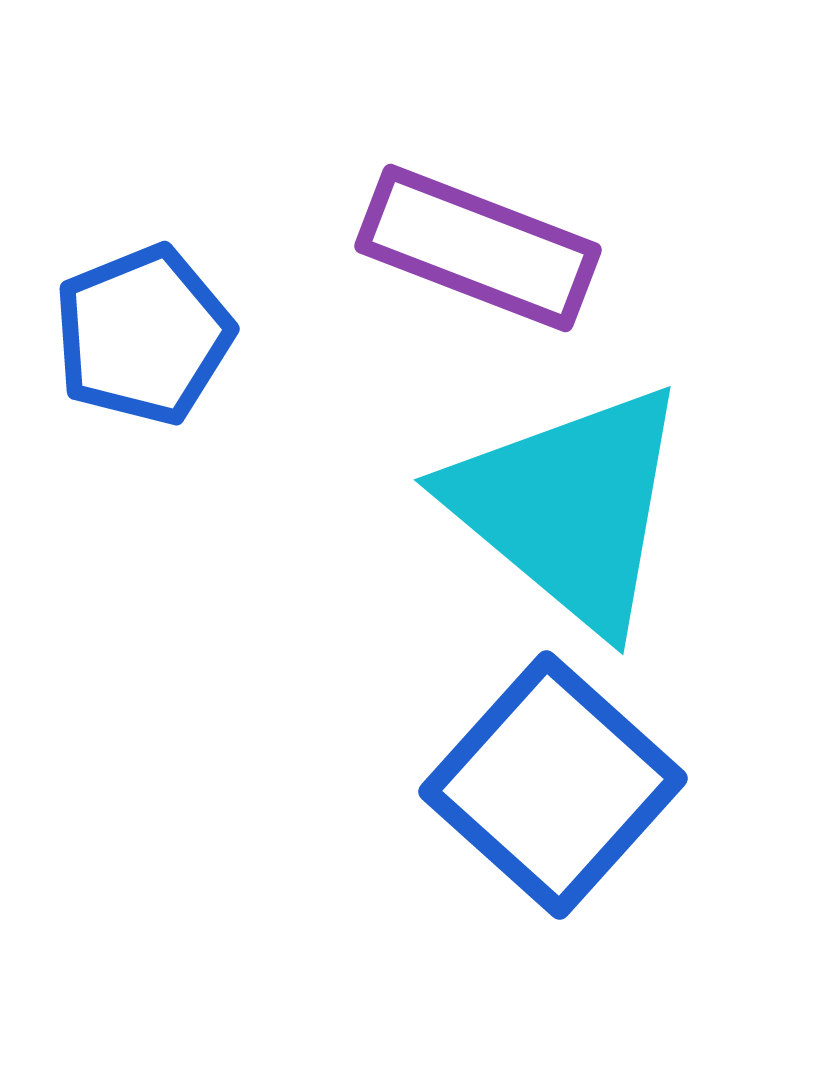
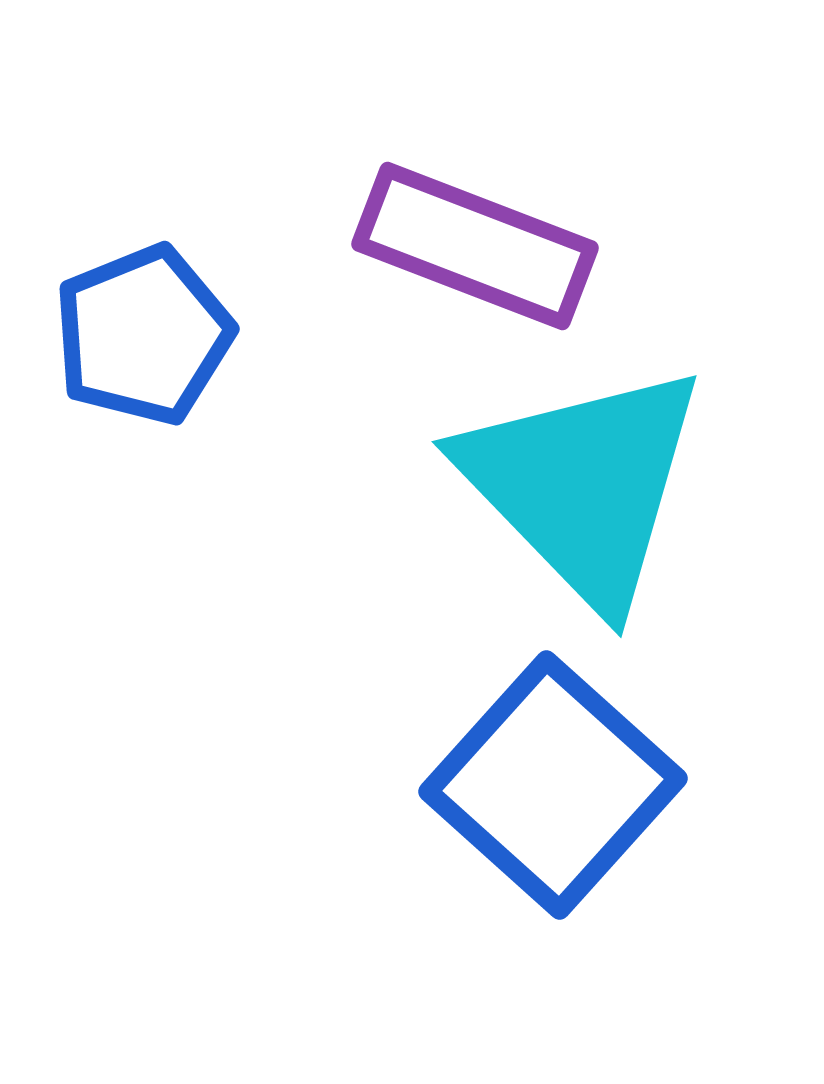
purple rectangle: moved 3 px left, 2 px up
cyan triangle: moved 14 px right, 22 px up; rotated 6 degrees clockwise
